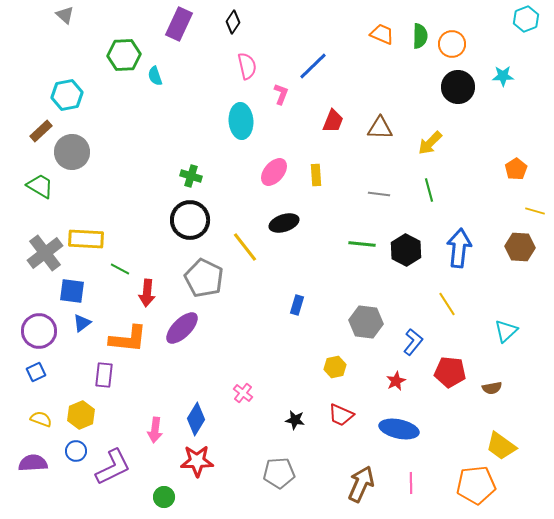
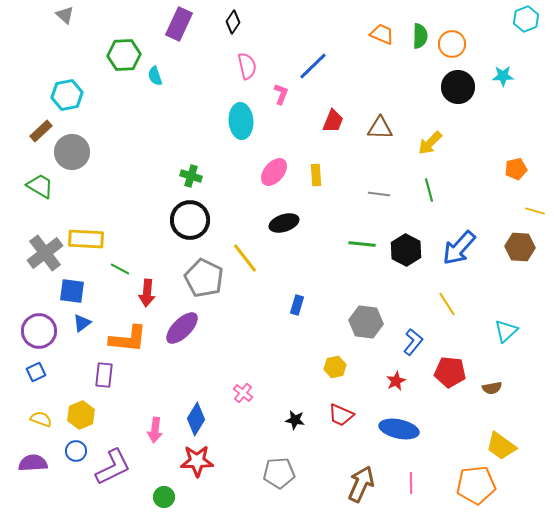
orange pentagon at (516, 169): rotated 20 degrees clockwise
yellow line at (245, 247): moved 11 px down
blue arrow at (459, 248): rotated 144 degrees counterclockwise
